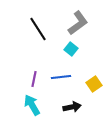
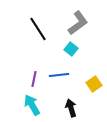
blue line: moved 2 px left, 2 px up
black arrow: moved 1 px left, 1 px down; rotated 96 degrees counterclockwise
